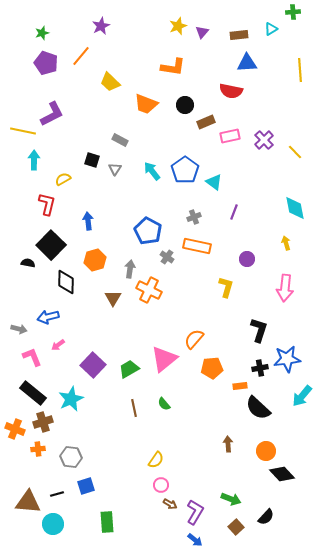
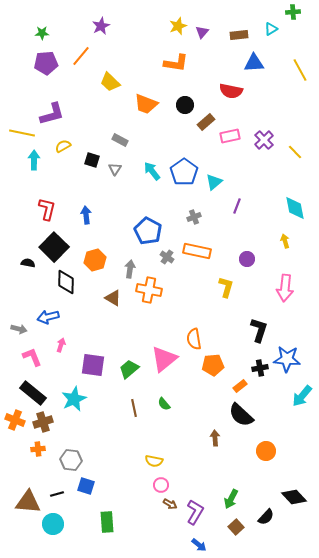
green star at (42, 33): rotated 16 degrees clockwise
purple pentagon at (46, 63): rotated 25 degrees counterclockwise
blue triangle at (247, 63): moved 7 px right
orange L-shape at (173, 67): moved 3 px right, 4 px up
yellow line at (300, 70): rotated 25 degrees counterclockwise
purple L-shape at (52, 114): rotated 12 degrees clockwise
brown rectangle at (206, 122): rotated 18 degrees counterclockwise
yellow line at (23, 131): moved 1 px left, 2 px down
blue pentagon at (185, 170): moved 1 px left, 2 px down
yellow semicircle at (63, 179): moved 33 px up
cyan triangle at (214, 182): rotated 42 degrees clockwise
red L-shape at (47, 204): moved 5 px down
purple line at (234, 212): moved 3 px right, 6 px up
blue arrow at (88, 221): moved 2 px left, 6 px up
yellow arrow at (286, 243): moved 1 px left, 2 px up
black square at (51, 245): moved 3 px right, 2 px down
orange rectangle at (197, 246): moved 5 px down
orange cross at (149, 290): rotated 15 degrees counterclockwise
brown triangle at (113, 298): rotated 30 degrees counterclockwise
orange semicircle at (194, 339): rotated 50 degrees counterclockwise
pink arrow at (58, 345): moved 3 px right; rotated 144 degrees clockwise
blue star at (287, 359): rotated 12 degrees clockwise
purple square at (93, 365): rotated 35 degrees counterclockwise
orange pentagon at (212, 368): moved 1 px right, 3 px up
green trapezoid at (129, 369): rotated 10 degrees counterclockwise
orange rectangle at (240, 386): rotated 32 degrees counterclockwise
cyan star at (71, 399): moved 3 px right
black semicircle at (258, 408): moved 17 px left, 7 px down
orange cross at (15, 429): moved 9 px up
brown arrow at (228, 444): moved 13 px left, 6 px up
gray hexagon at (71, 457): moved 3 px down
yellow semicircle at (156, 460): moved 2 px left, 1 px down; rotated 66 degrees clockwise
black diamond at (282, 474): moved 12 px right, 23 px down
blue square at (86, 486): rotated 36 degrees clockwise
green arrow at (231, 499): rotated 96 degrees clockwise
blue arrow at (195, 540): moved 4 px right, 5 px down
